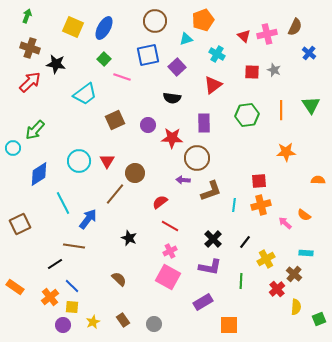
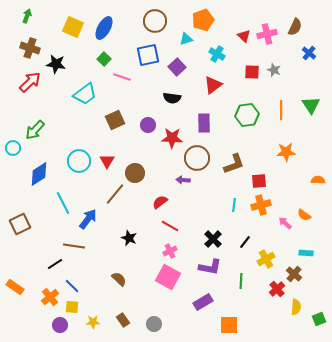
brown L-shape at (211, 191): moved 23 px right, 27 px up
yellow star at (93, 322): rotated 24 degrees clockwise
purple circle at (63, 325): moved 3 px left
